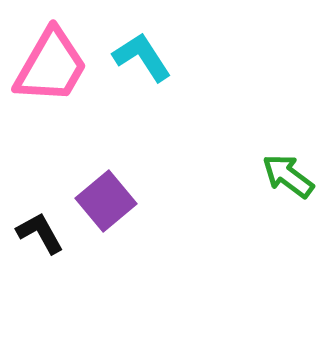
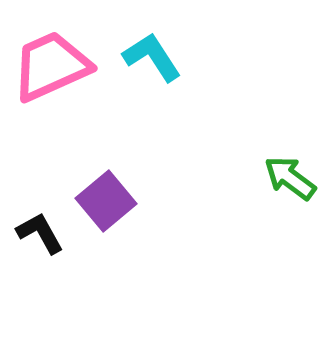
cyan L-shape: moved 10 px right
pink trapezoid: rotated 144 degrees counterclockwise
green arrow: moved 2 px right, 2 px down
